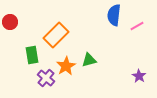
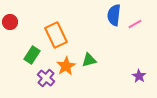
pink line: moved 2 px left, 2 px up
orange rectangle: rotated 70 degrees counterclockwise
green rectangle: rotated 42 degrees clockwise
